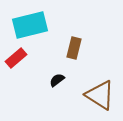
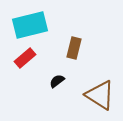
red rectangle: moved 9 px right
black semicircle: moved 1 px down
